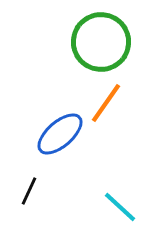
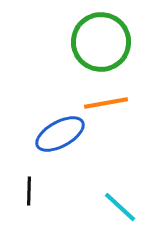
orange line: rotated 45 degrees clockwise
blue ellipse: rotated 12 degrees clockwise
black line: rotated 24 degrees counterclockwise
